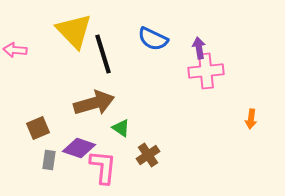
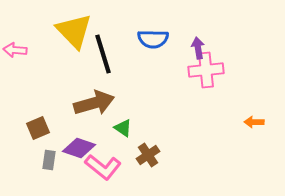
blue semicircle: rotated 24 degrees counterclockwise
purple arrow: moved 1 px left
pink cross: moved 1 px up
orange arrow: moved 3 px right, 3 px down; rotated 84 degrees clockwise
green triangle: moved 2 px right
pink L-shape: rotated 123 degrees clockwise
